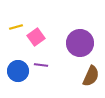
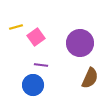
blue circle: moved 15 px right, 14 px down
brown semicircle: moved 1 px left, 2 px down
